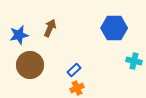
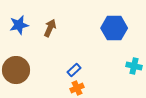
blue star: moved 10 px up
cyan cross: moved 5 px down
brown circle: moved 14 px left, 5 px down
